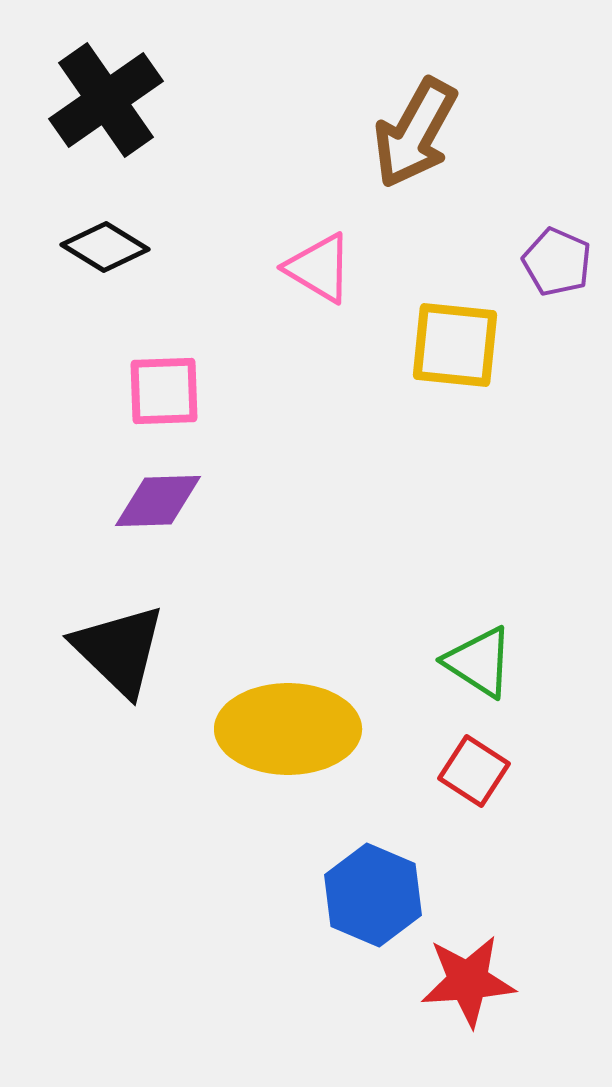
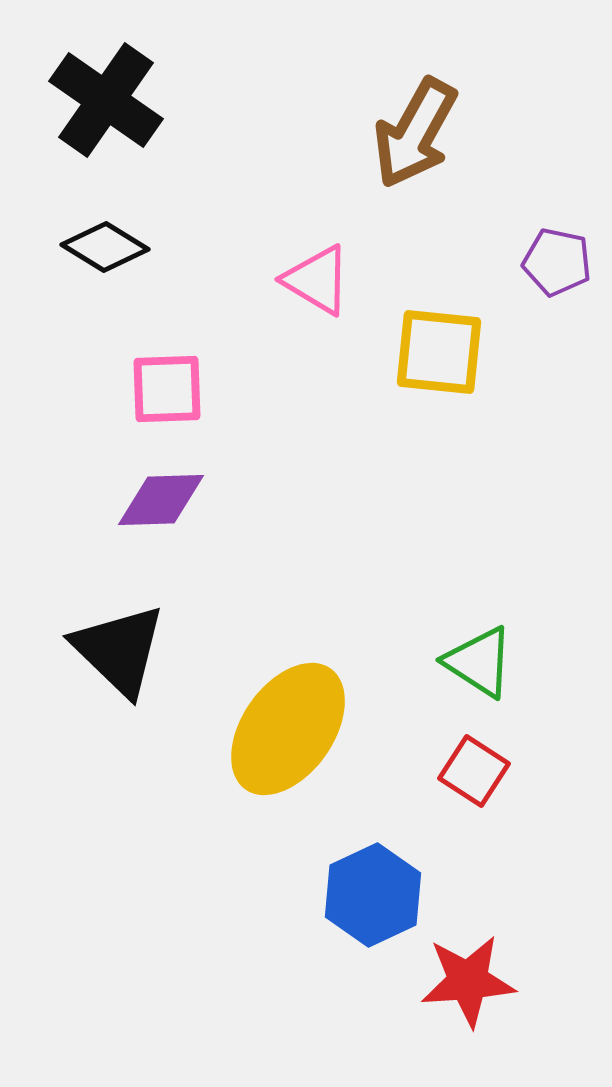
black cross: rotated 20 degrees counterclockwise
purple pentagon: rotated 12 degrees counterclockwise
pink triangle: moved 2 px left, 12 px down
yellow square: moved 16 px left, 7 px down
pink square: moved 3 px right, 2 px up
purple diamond: moved 3 px right, 1 px up
yellow ellipse: rotated 55 degrees counterclockwise
blue hexagon: rotated 12 degrees clockwise
